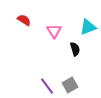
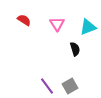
pink triangle: moved 3 px right, 7 px up
gray square: moved 1 px down
